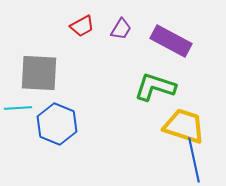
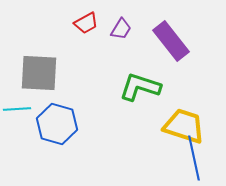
red trapezoid: moved 4 px right, 3 px up
purple rectangle: rotated 24 degrees clockwise
green L-shape: moved 15 px left
cyan line: moved 1 px left, 1 px down
blue hexagon: rotated 6 degrees counterclockwise
blue line: moved 2 px up
